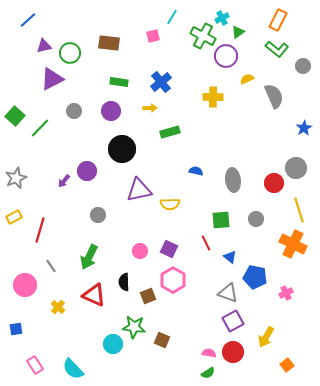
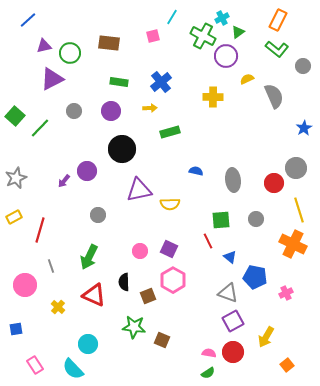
red line at (206, 243): moved 2 px right, 2 px up
gray line at (51, 266): rotated 16 degrees clockwise
cyan circle at (113, 344): moved 25 px left
